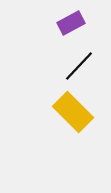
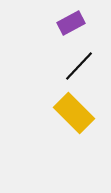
yellow rectangle: moved 1 px right, 1 px down
